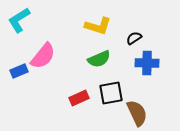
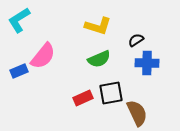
black semicircle: moved 2 px right, 2 px down
red rectangle: moved 4 px right
